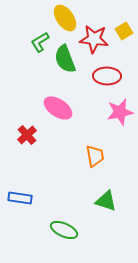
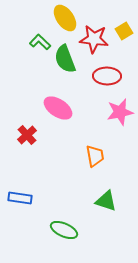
green L-shape: rotated 75 degrees clockwise
